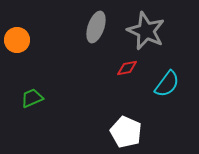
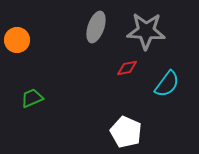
gray star: rotated 21 degrees counterclockwise
